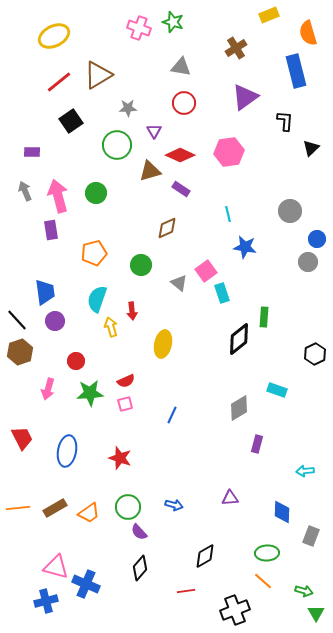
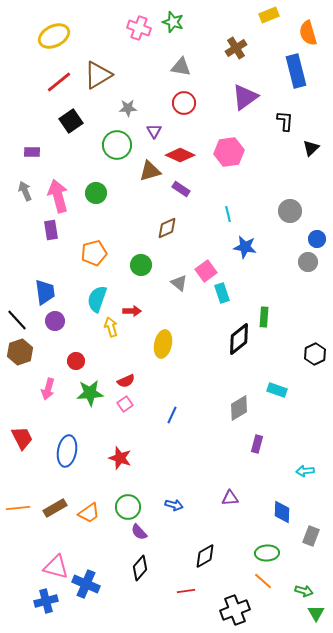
red arrow at (132, 311): rotated 84 degrees counterclockwise
pink square at (125, 404): rotated 21 degrees counterclockwise
